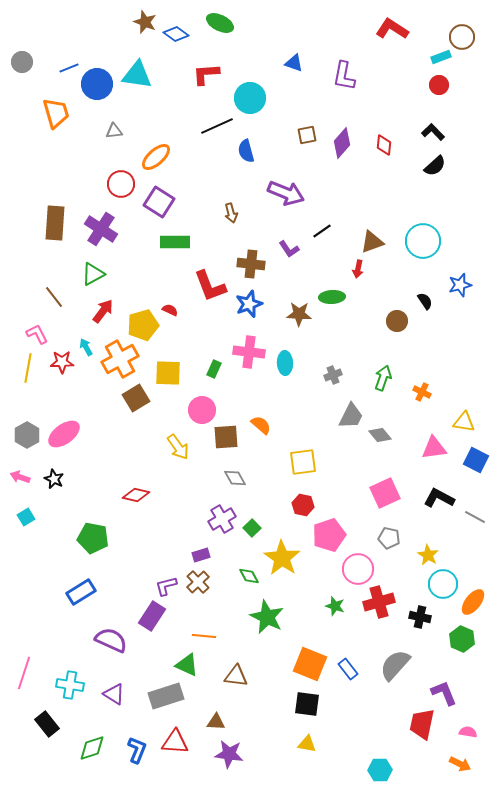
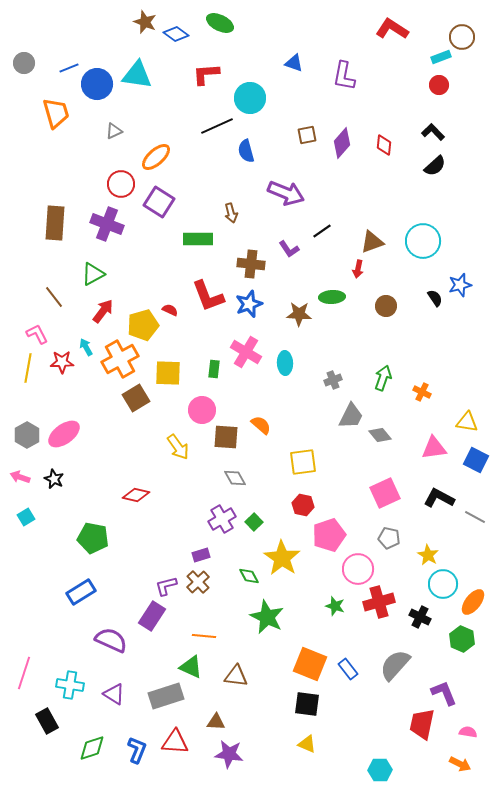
gray circle at (22, 62): moved 2 px right, 1 px down
gray triangle at (114, 131): rotated 18 degrees counterclockwise
purple cross at (101, 229): moved 6 px right, 5 px up; rotated 12 degrees counterclockwise
green rectangle at (175, 242): moved 23 px right, 3 px up
red L-shape at (210, 286): moved 2 px left, 10 px down
black semicircle at (425, 301): moved 10 px right, 3 px up
brown circle at (397, 321): moved 11 px left, 15 px up
pink cross at (249, 352): moved 3 px left; rotated 24 degrees clockwise
green rectangle at (214, 369): rotated 18 degrees counterclockwise
gray cross at (333, 375): moved 5 px down
yellow triangle at (464, 422): moved 3 px right
brown square at (226, 437): rotated 8 degrees clockwise
green square at (252, 528): moved 2 px right, 6 px up
black cross at (420, 617): rotated 15 degrees clockwise
green triangle at (187, 665): moved 4 px right, 2 px down
black rectangle at (47, 724): moved 3 px up; rotated 10 degrees clockwise
yellow triangle at (307, 744): rotated 12 degrees clockwise
